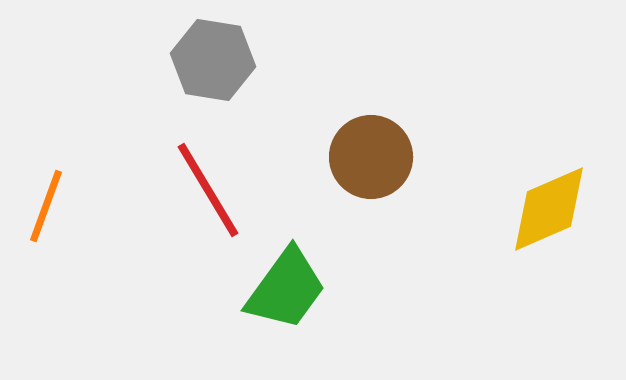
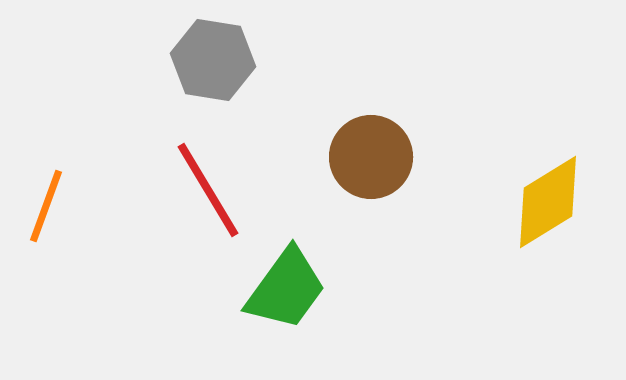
yellow diamond: moved 1 px left, 7 px up; rotated 8 degrees counterclockwise
